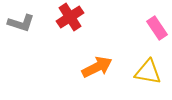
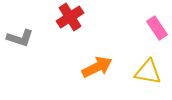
gray L-shape: moved 1 px left, 15 px down
